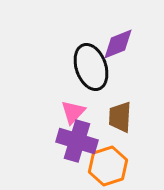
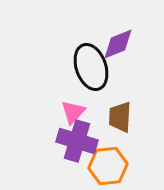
orange hexagon: rotated 12 degrees clockwise
